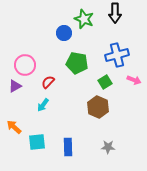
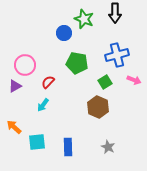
gray star: rotated 24 degrees clockwise
